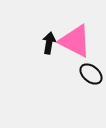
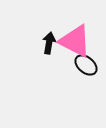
black ellipse: moved 5 px left, 9 px up
